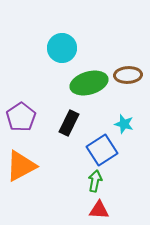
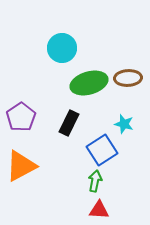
brown ellipse: moved 3 px down
